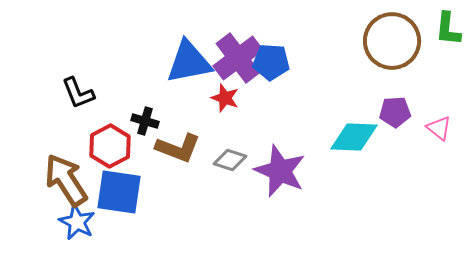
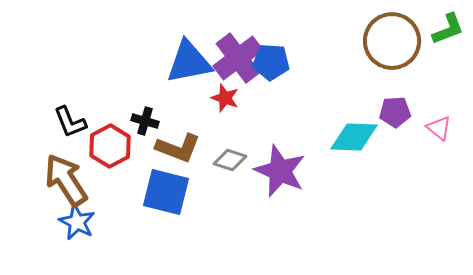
green L-shape: rotated 117 degrees counterclockwise
black L-shape: moved 8 px left, 29 px down
blue square: moved 47 px right; rotated 6 degrees clockwise
